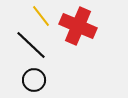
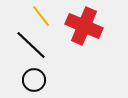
red cross: moved 6 px right
